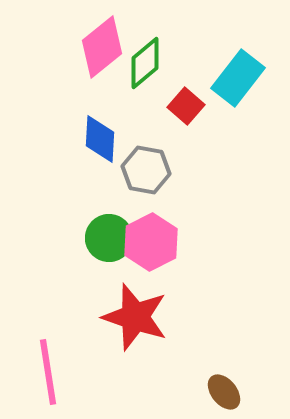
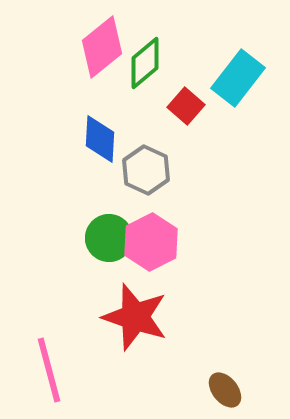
gray hexagon: rotated 15 degrees clockwise
pink line: moved 1 px right, 2 px up; rotated 6 degrees counterclockwise
brown ellipse: moved 1 px right, 2 px up
